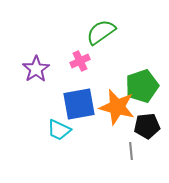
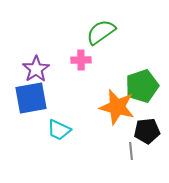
pink cross: moved 1 px right, 1 px up; rotated 24 degrees clockwise
blue square: moved 48 px left, 6 px up
black pentagon: moved 5 px down
